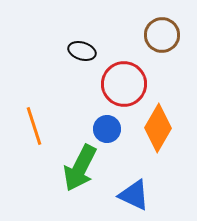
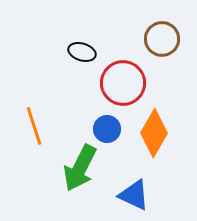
brown circle: moved 4 px down
black ellipse: moved 1 px down
red circle: moved 1 px left, 1 px up
orange diamond: moved 4 px left, 5 px down
